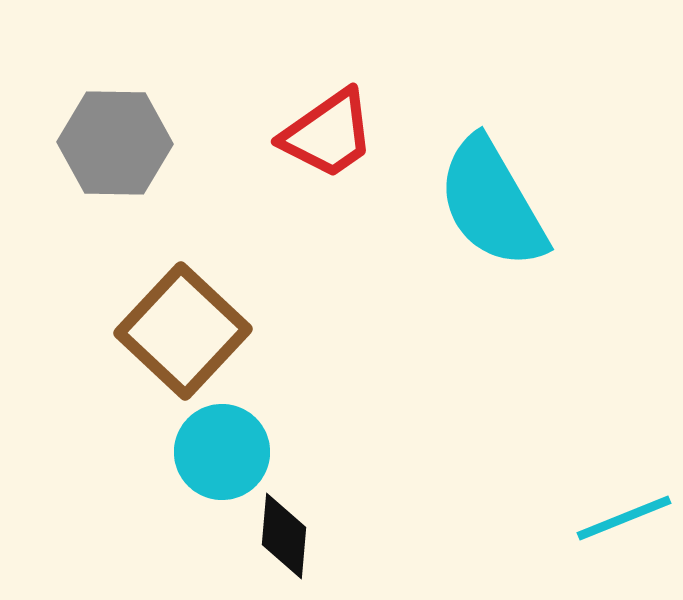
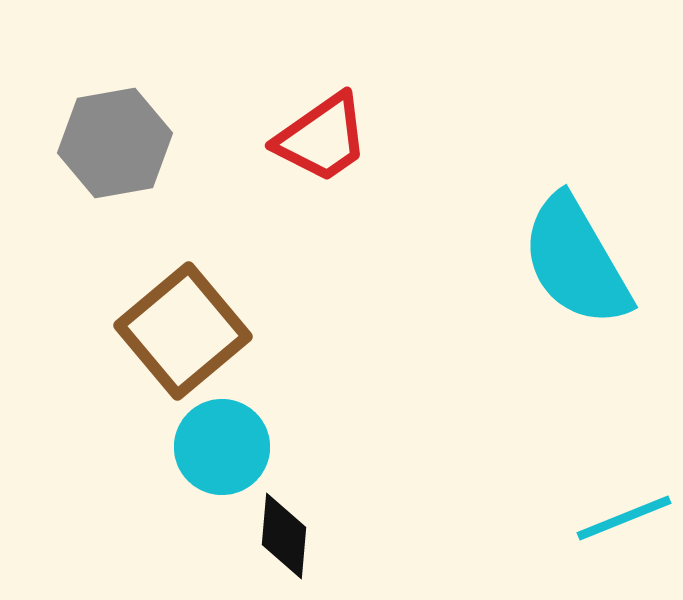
red trapezoid: moved 6 px left, 4 px down
gray hexagon: rotated 11 degrees counterclockwise
cyan semicircle: moved 84 px right, 58 px down
brown square: rotated 7 degrees clockwise
cyan circle: moved 5 px up
